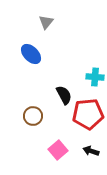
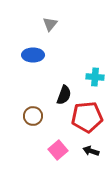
gray triangle: moved 4 px right, 2 px down
blue ellipse: moved 2 px right, 1 px down; rotated 45 degrees counterclockwise
black semicircle: rotated 48 degrees clockwise
red pentagon: moved 1 px left, 3 px down
